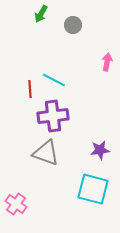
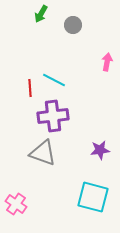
red line: moved 1 px up
gray triangle: moved 3 px left
cyan square: moved 8 px down
